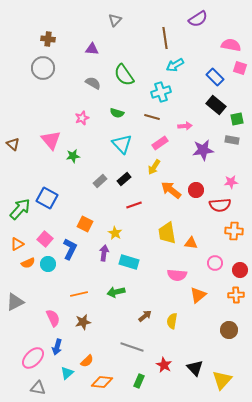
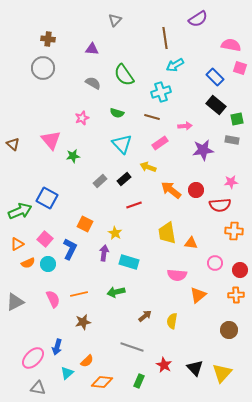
yellow arrow at (154, 167): moved 6 px left; rotated 77 degrees clockwise
green arrow at (20, 209): moved 2 px down; rotated 25 degrees clockwise
pink semicircle at (53, 318): moved 19 px up
yellow triangle at (222, 380): moved 7 px up
